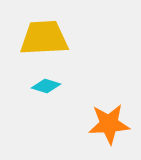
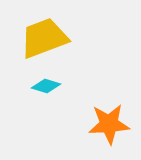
yellow trapezoid: rotated 18 degrees counterclockwise
